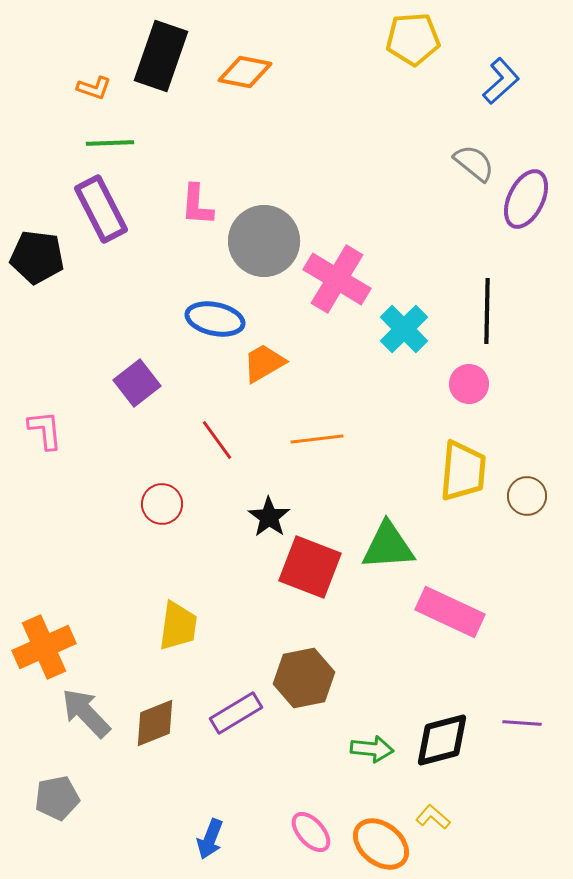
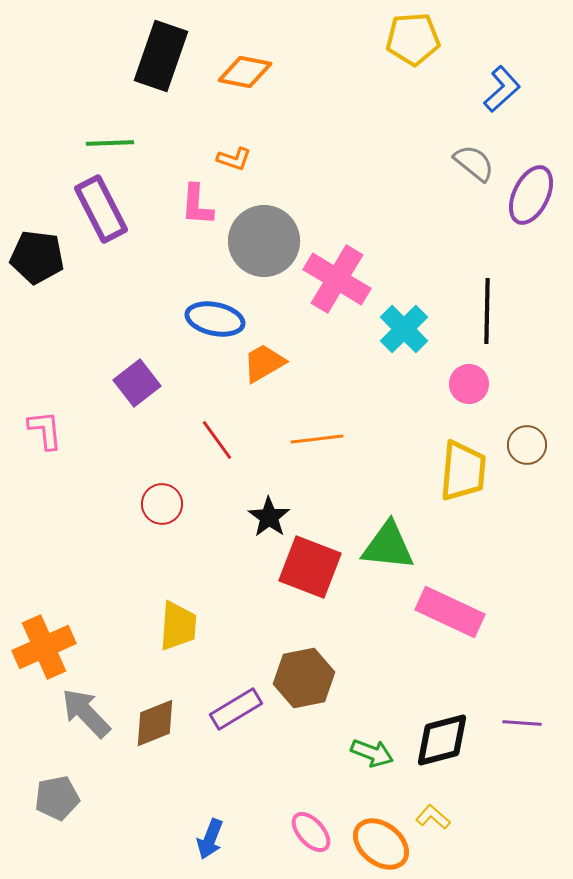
blue L-shape at (501, 81): moved 1 px right, 8 px down
orange L-shape at (94, 88): moved 140 px right, 71 px down
purple ellipse at (526, 199): moved 5 px right, 4 px up
brown circle at (527, 496): moved 51 px up
green triangle at (388, 546): rotated 10 degrees clockwise
yellow trapezoid at (178, 626): rotated 4 degrees counterclockwise
purple rectangle at (236, 713): moved 4 px up
green arrow at (372, 749): moved 4 px down; rotated 15 degrees clockwise
